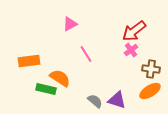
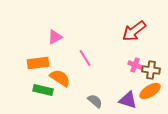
pink triangle: moved 15 px left, 13 px down
pink cross: moved 4 px right, 15 px down; rotated 32 degrees counterclockwise
pink line: moved 1 px left, 4 px down
orange rectangle: moved 9 px right, 2 px down
brown cross: moved 1 px down
green rectangle: moved 3 px left, 1 px down
purple triangle: moved 11 px right
